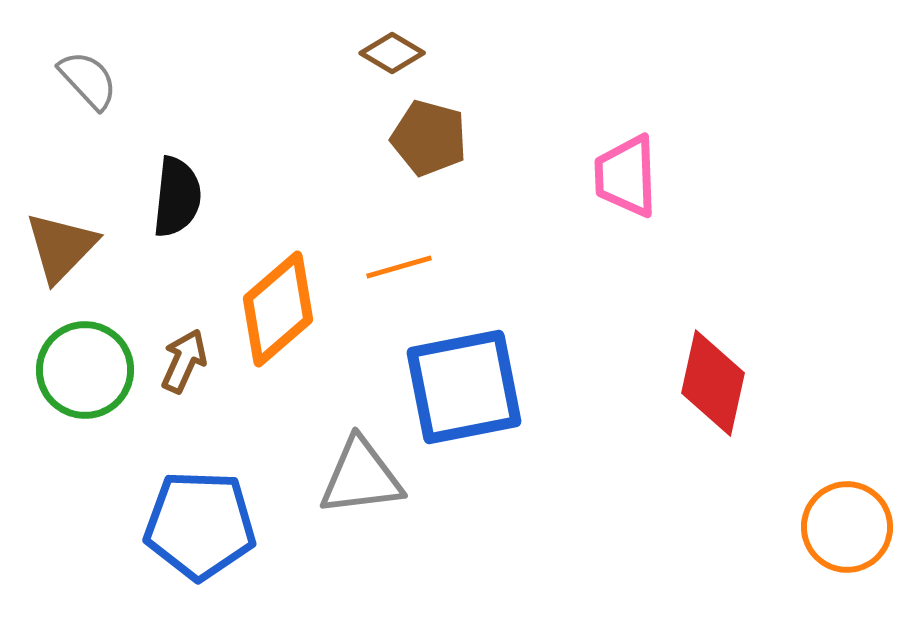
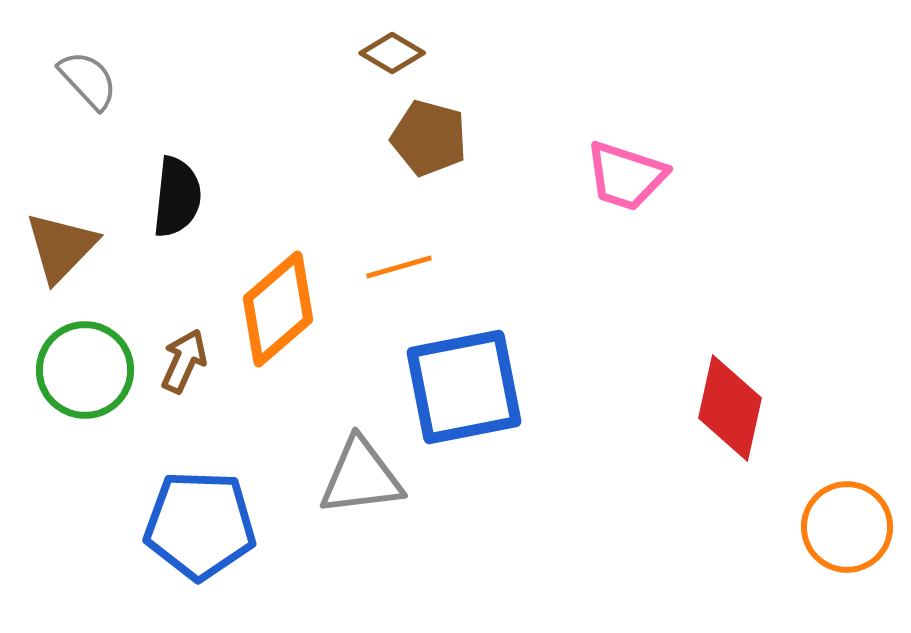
pink trapezoid: rotated 70 degrees counterclockwise
red diamond: moved 17 px right, 25 px down
